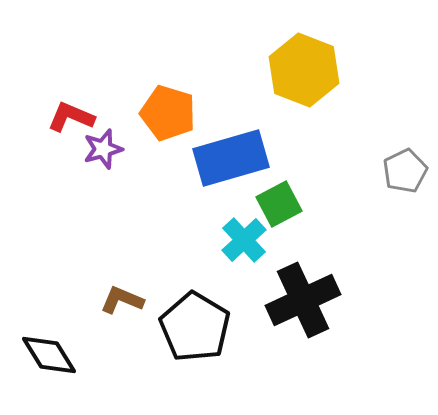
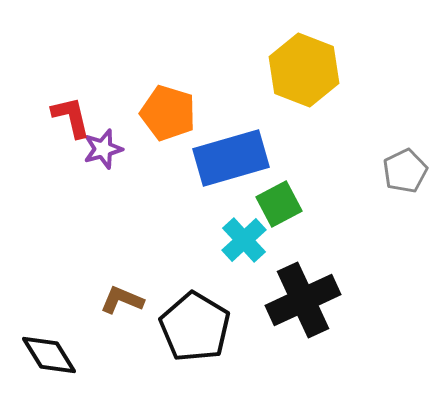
red L-shape: rotated 54 degrees clockwise
